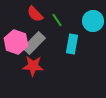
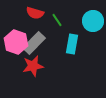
red semicircle: moved 1 px up; rotated 30 degrees counterclockwise
red star: rotated 15 degrees counterclockwise
